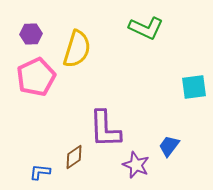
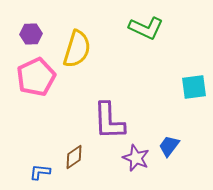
purple L-shape: moved 4 px right, 8 px up
purple star: moved 7 px up
